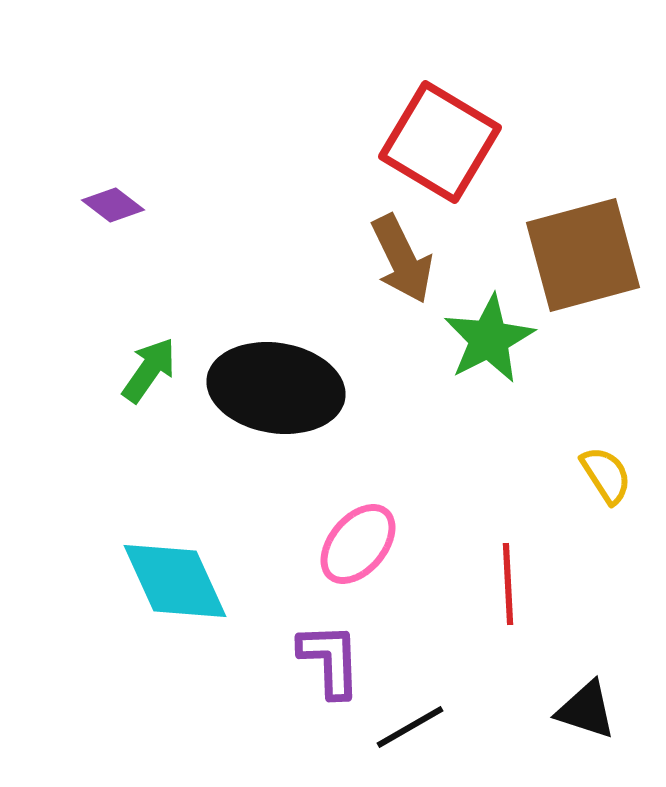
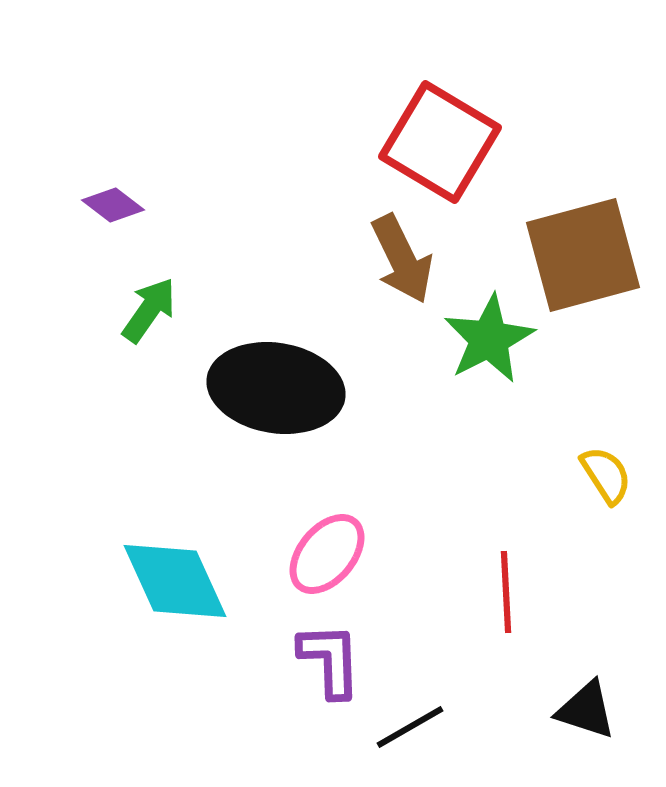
green arrow: moved 60 px up
pink ellipse: moved 31 px left, 10 px down
red line: moved 2 px left, 8 px down
